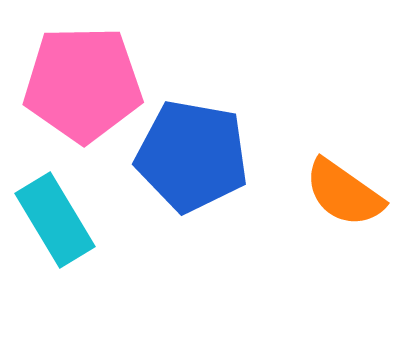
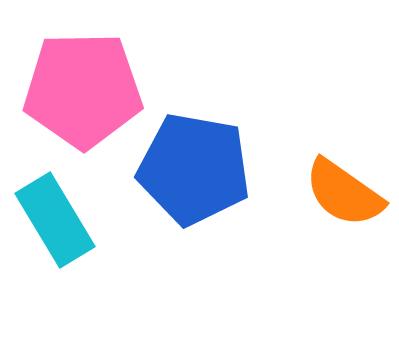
pink pentagon: moved 6 px down
blue pentagon: moved 2 px right, 13 px down
